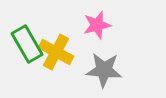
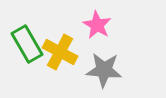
pink star: rotated 28 degrees counterclockwise
yellow cross: moved 4 px right
